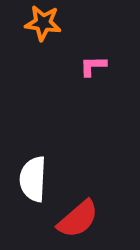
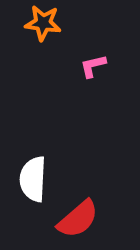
pink L-shape: rotated 12 degrees counterclockwise
